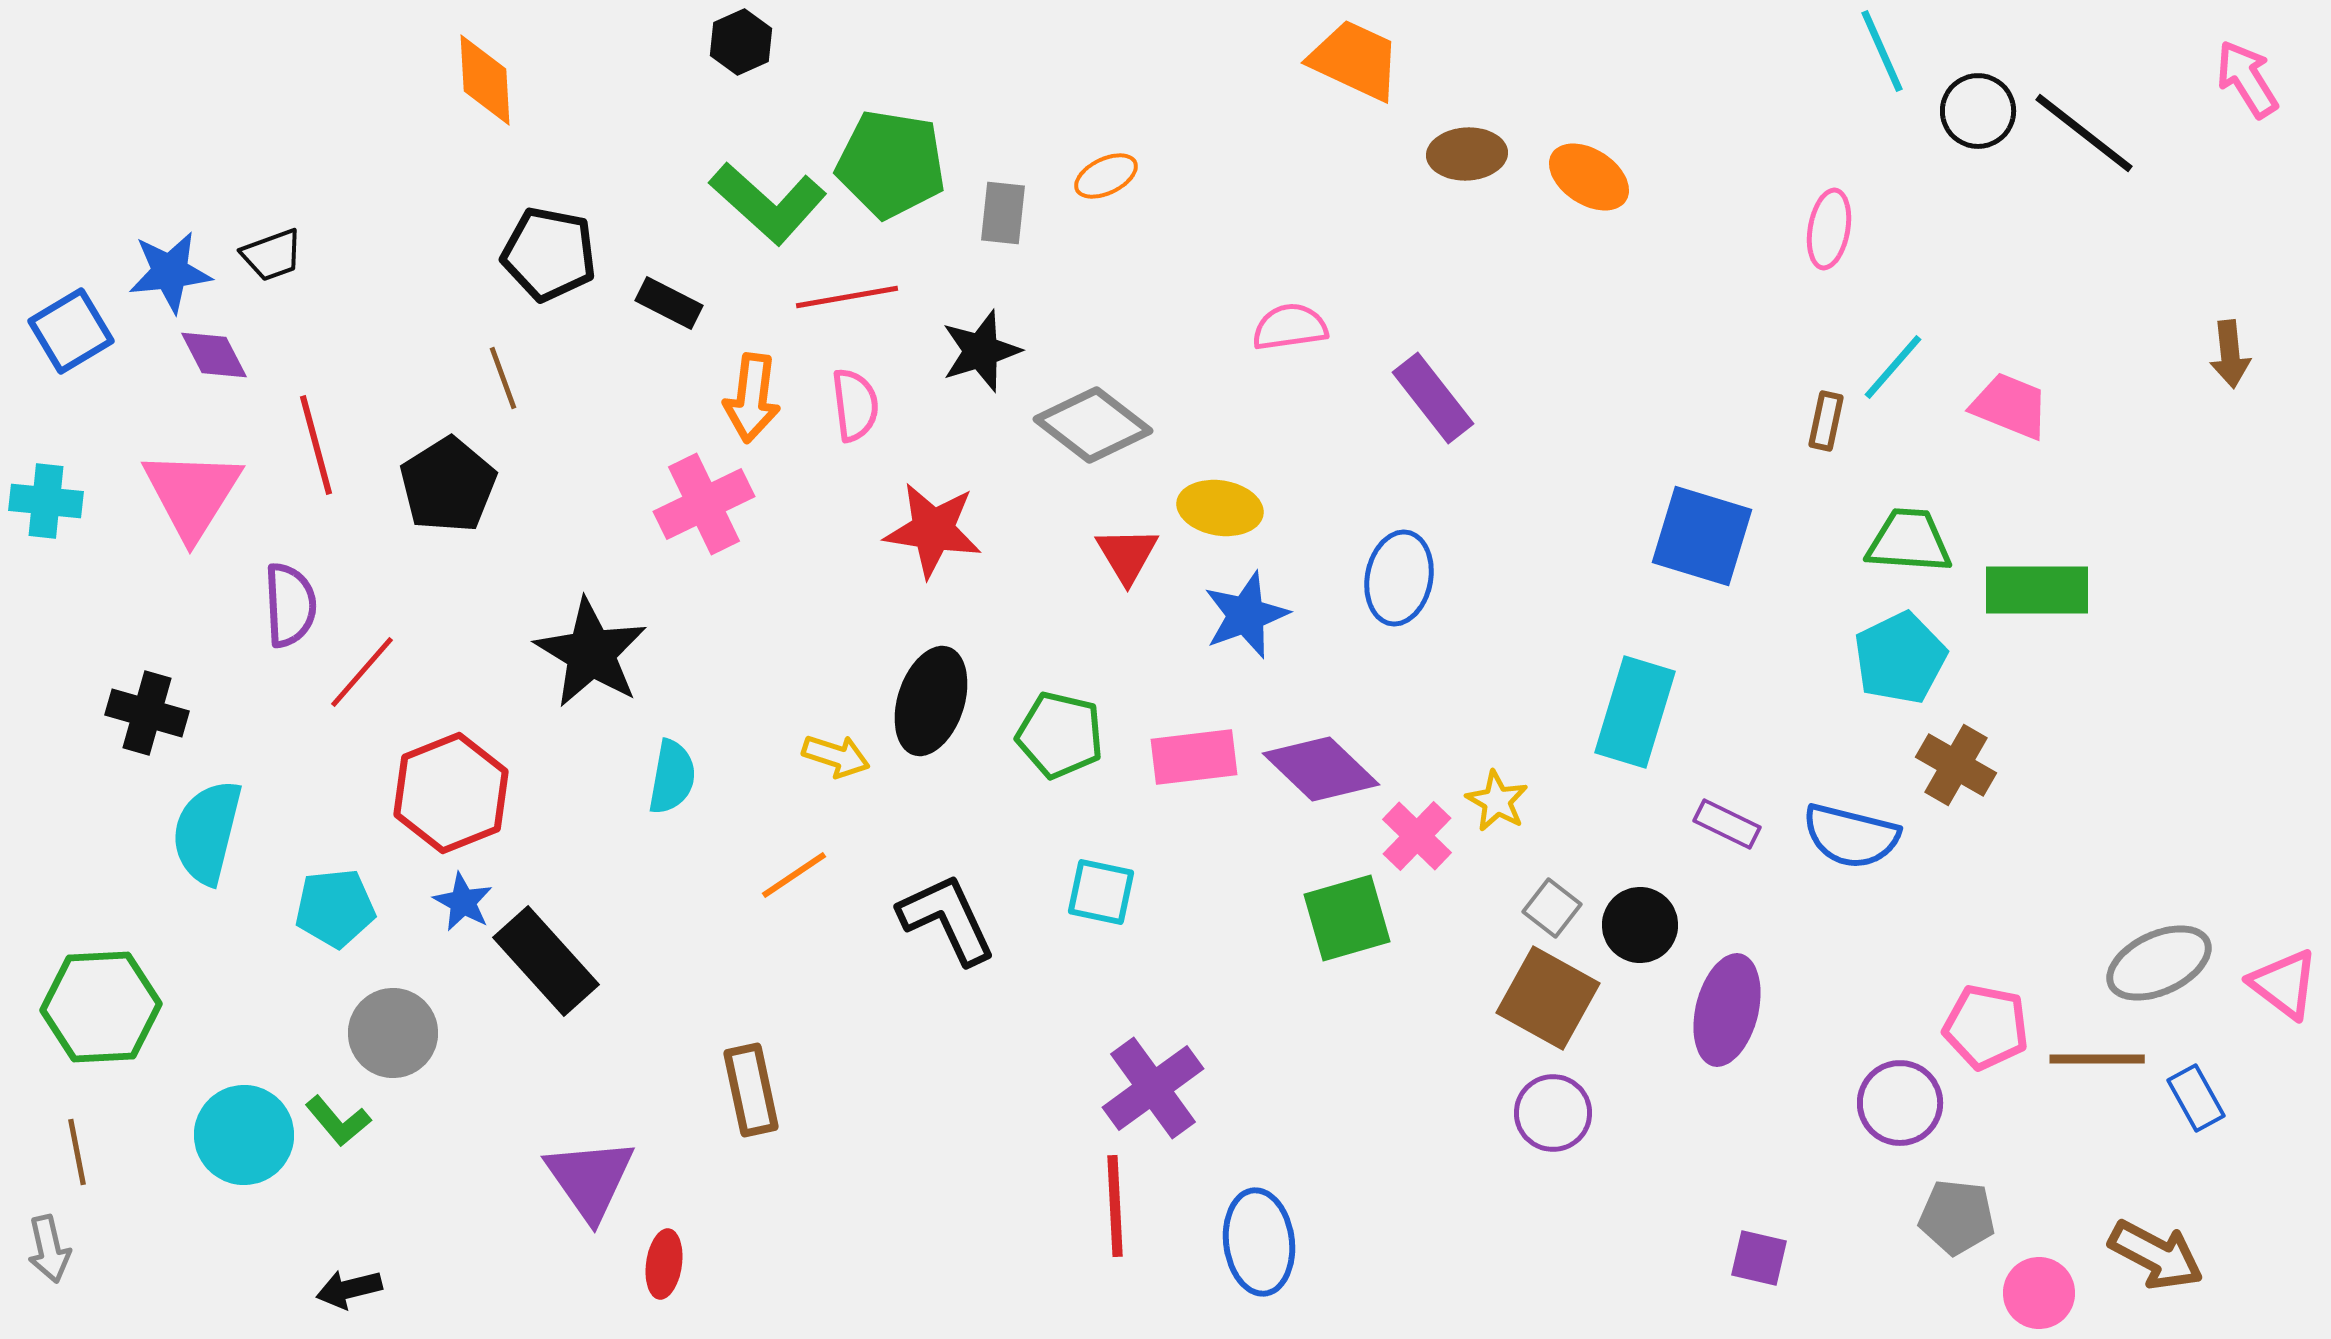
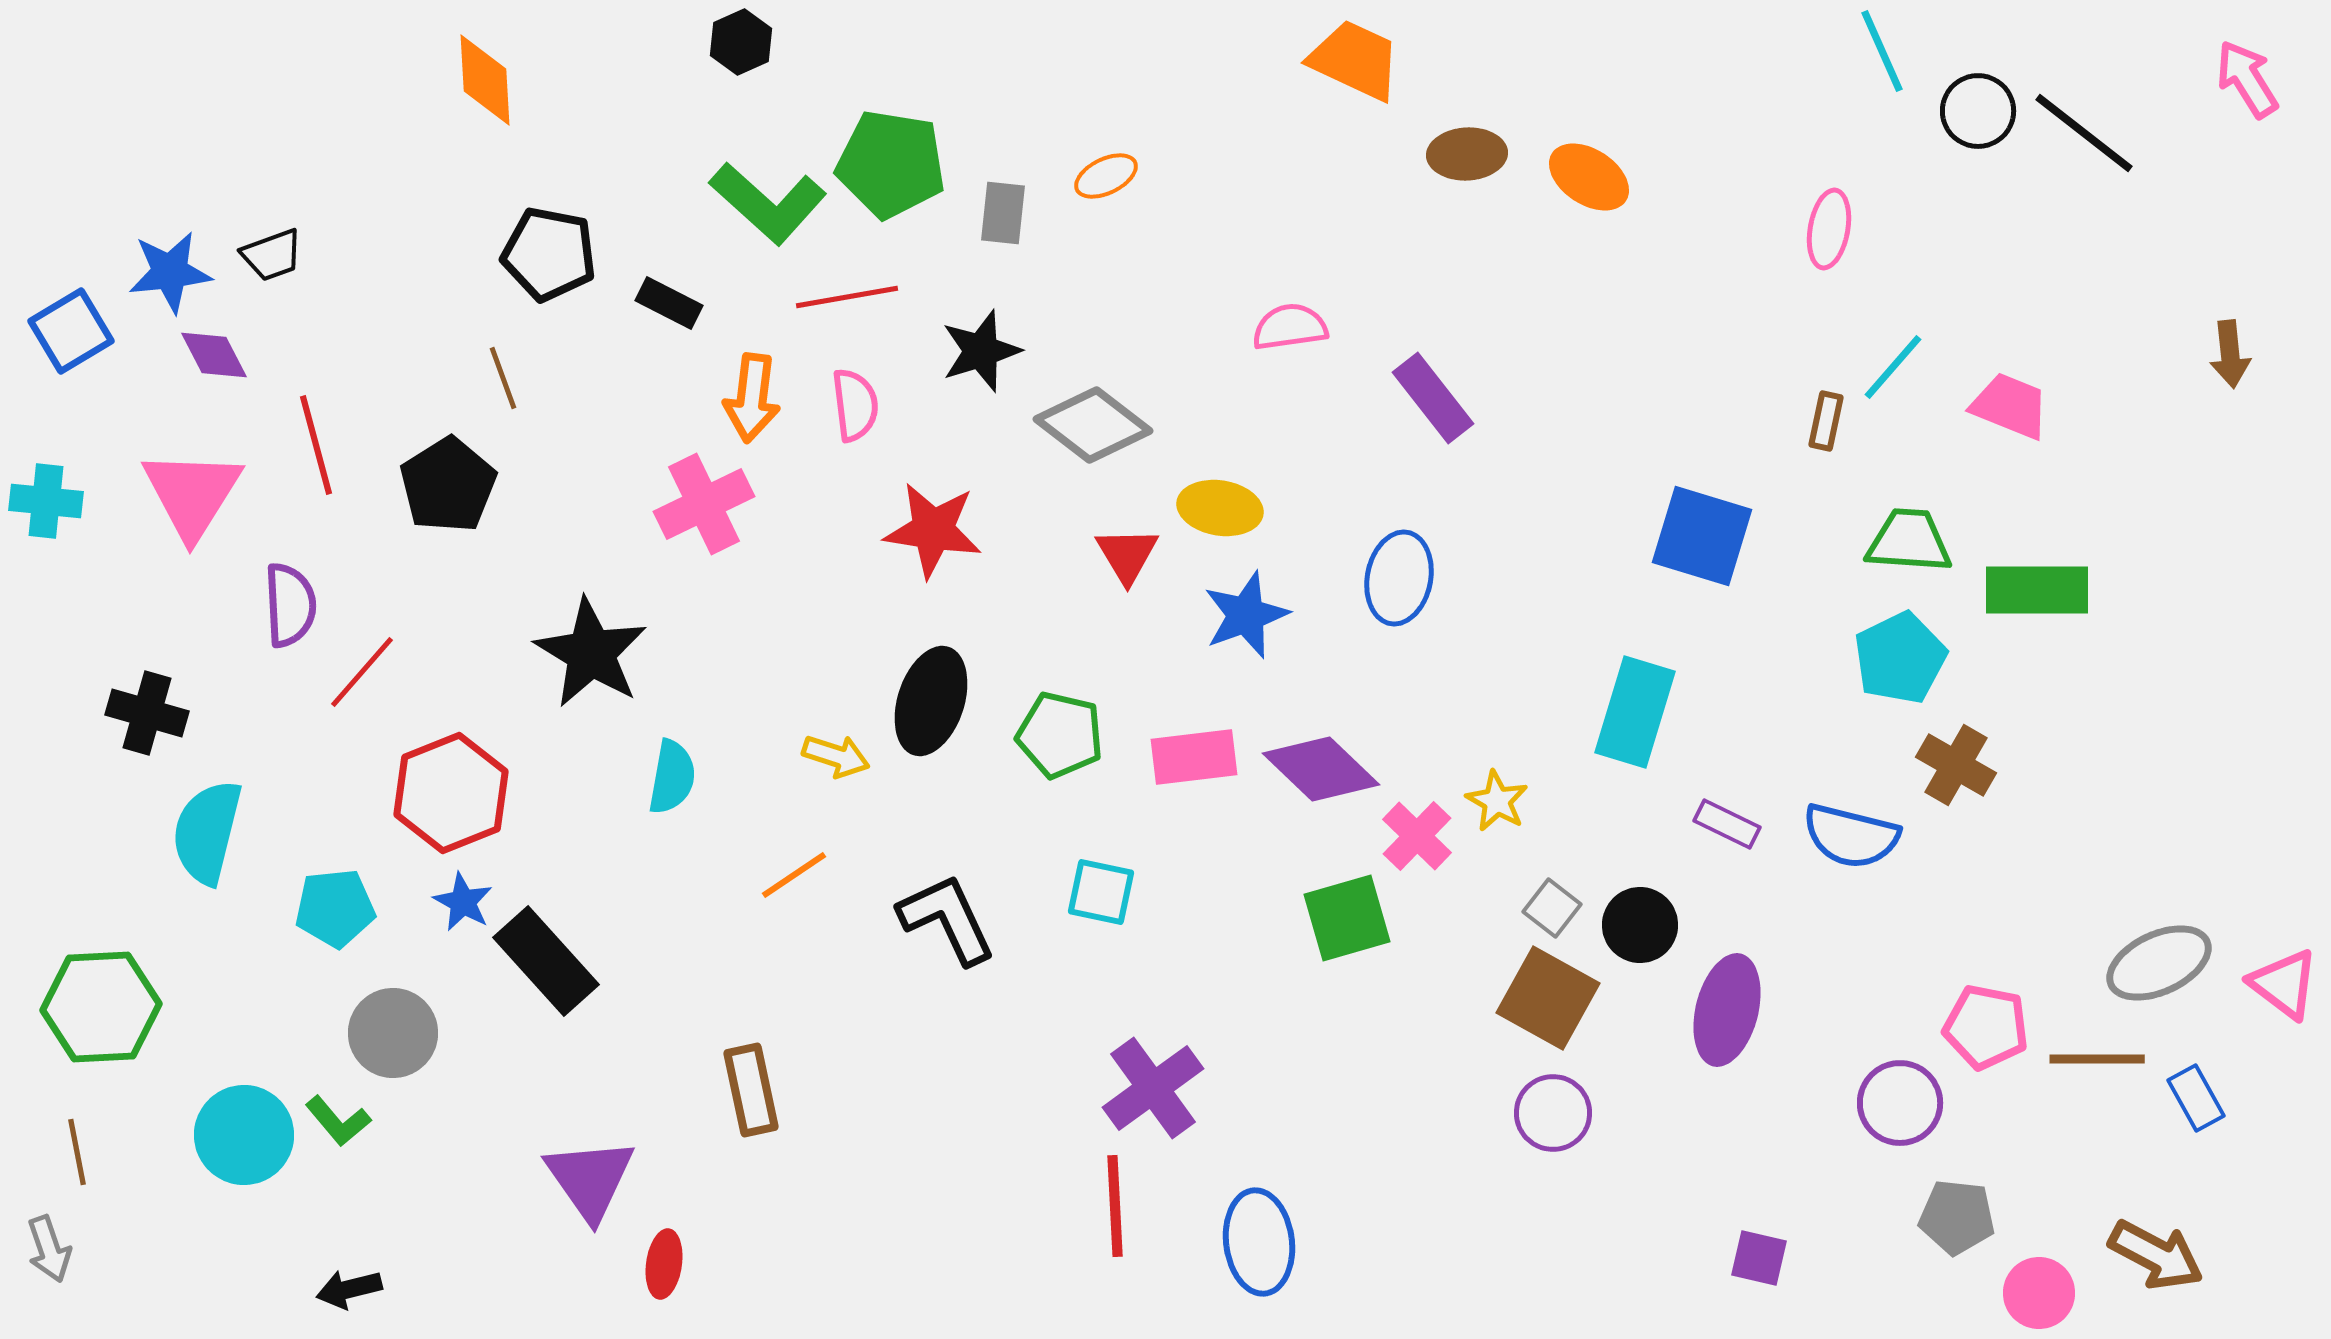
gray arrow at (49, 1249): rotated 6 degrees counterclockwise
